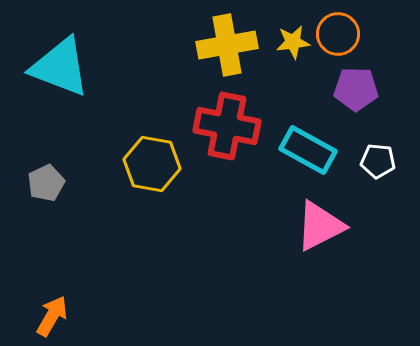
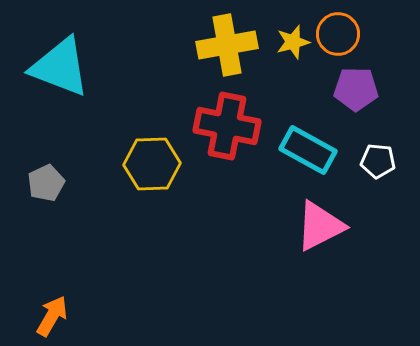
yellow star: rotated 8 degrees counterclockwise
yellow hexagon: rotated 12 degrees counterclockwise
